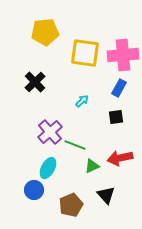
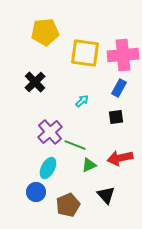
green triangle: moved 3 px left, 1 px up
blue circle: moved 2 px right, 2 px down
brown pentagon: moved 3 px left
